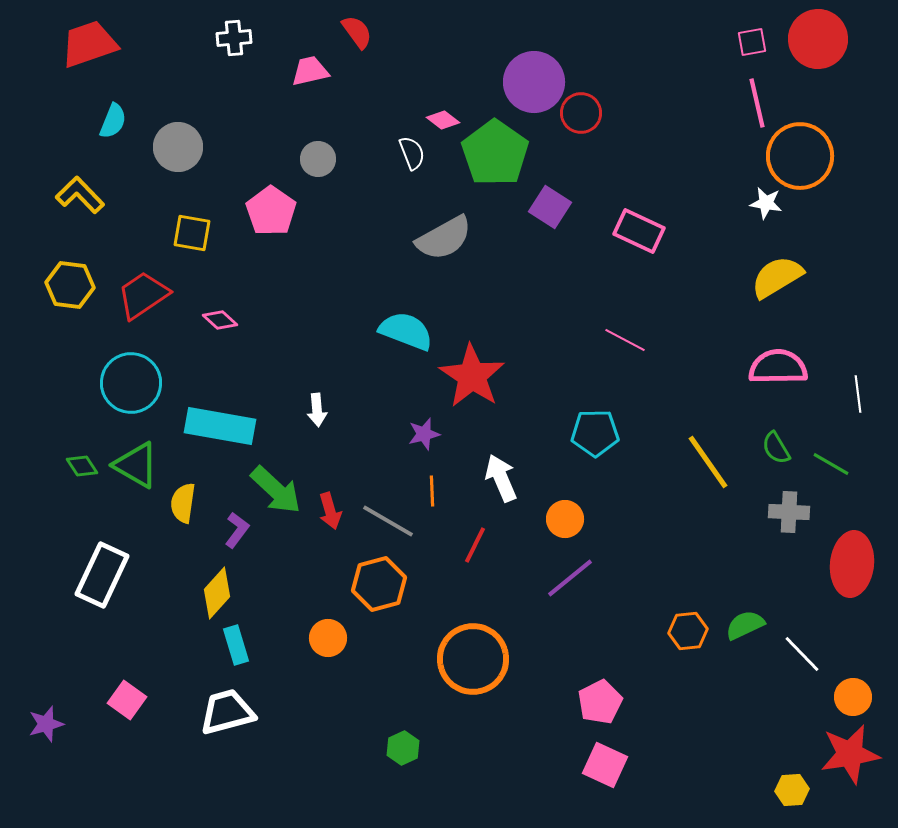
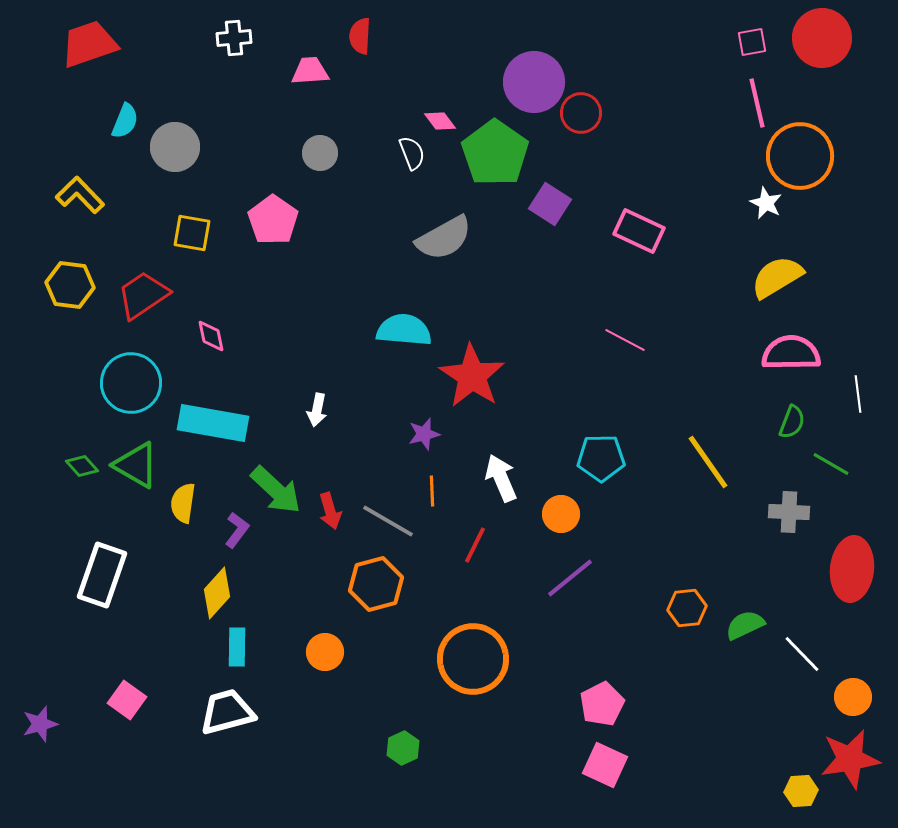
red semicircle at (357, 32): moved 3 px right, 4 px down; rotated 141 degrees counterclockwise
red circle at (818, 39): moved 4 px right, 1 px up
pink trapezoid at (310, 71): rotated 9 degrees clockwise
pink diamond at (443, 120): moved 3 px left, 1 px down; rotated 16 degrees clockwise
cyan semicircle at (113, 121): moved 12 px right
gray circle at (178, 147): moved 3 px left
gray circle at (318, 159): moved 2 px right, 6 px up
white star at (766, 203): rotated 16 degrees clockwise
purple square at (550, 207): moved 3 px up
pink pentagon at (271, 211): moved 2 px right, 9 px down
pink diamond at (220, 320): moved 9 px left, 16 px down; rotated 36 degrees clockwise
cyan semicircle at (406, 331): moved 2 px left, 1 px up; rotated 16 degrees counterclockwise
pink semicircle at (778, 367): moved 13 px right, 14 px up
white arrow at (317, 410): rotated 16 degrees clockwise
cyan rectangle at (220, 426): moved 7 px left, 3 px up
cyan pentagon at (595, 433): moved 6 px right, 25 px down
green semicircle at (776, 448): moved 16 px right, 26 px up; rotated 128 degrees counterclockwise
green diamond at (82, 466): rotated 8 degrees counterclockwise
orange circle at (565, 519): moved 4 px left, 5 px up
red ellipse at (852, 564): moved 5 px down
white rectangle at (102, 575): rotated 6 degrees counterclockwise
orange hexagon at (379, 584): moved 3 px left
orange hexagon at (688, 631): moved 1 px left, 23 px up
orange circle at (328, 638): moved 3 px left, 14 px down
cyan rectangle at (236, 645): moved 1 px right, 2 px down; rotated 18 degrees clockwise
pink pentagon at (600, 702): moved 2 px right, 2 px down
purple star at (46, 724): moved 6 px left
red star at (850, 754): moved 5 px down
yellow hexagon at (792, 790): moved 9 px right, 1 px down
